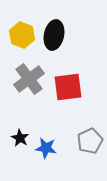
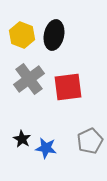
black star: moved 2 px right, 1 px down
